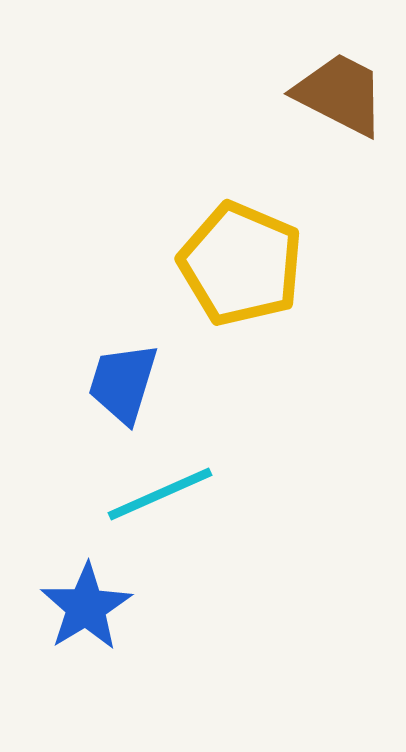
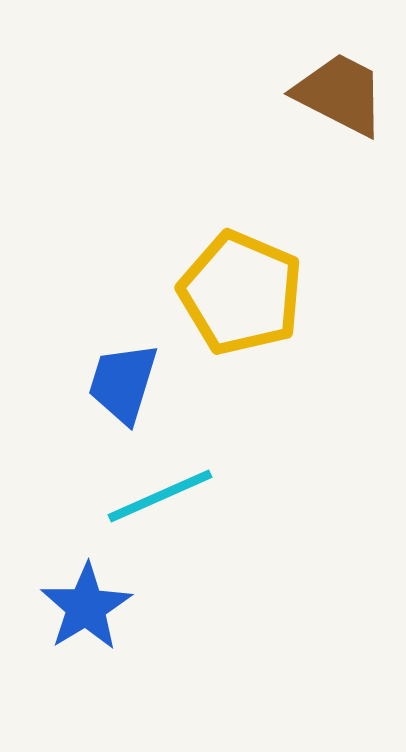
yellow pentagon: moved 29 px down
cyan line: moved 2 px down
